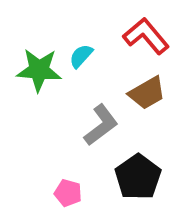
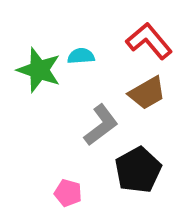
red L-shape: moved 3 px right, 5 px down
cyan semicircle: rotated 44 degrees clockwise
green star: rotated 15 degrees clockwise
black pentagon: moved 7 px up; rotated 6 degrees clockwise
